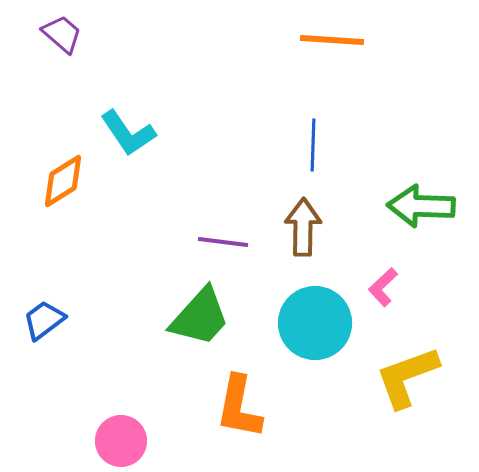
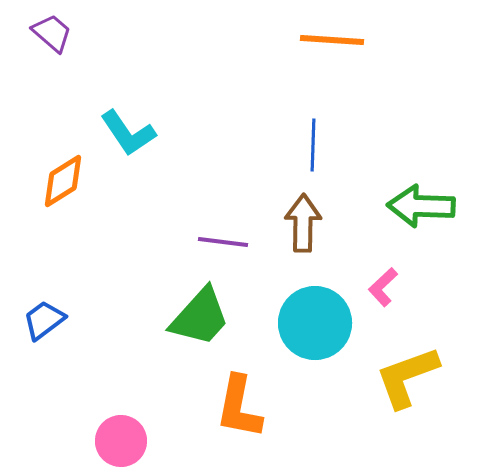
purple trapezoid: moved 10 px left, 1 px up
brown arrow: moved 4 px up
